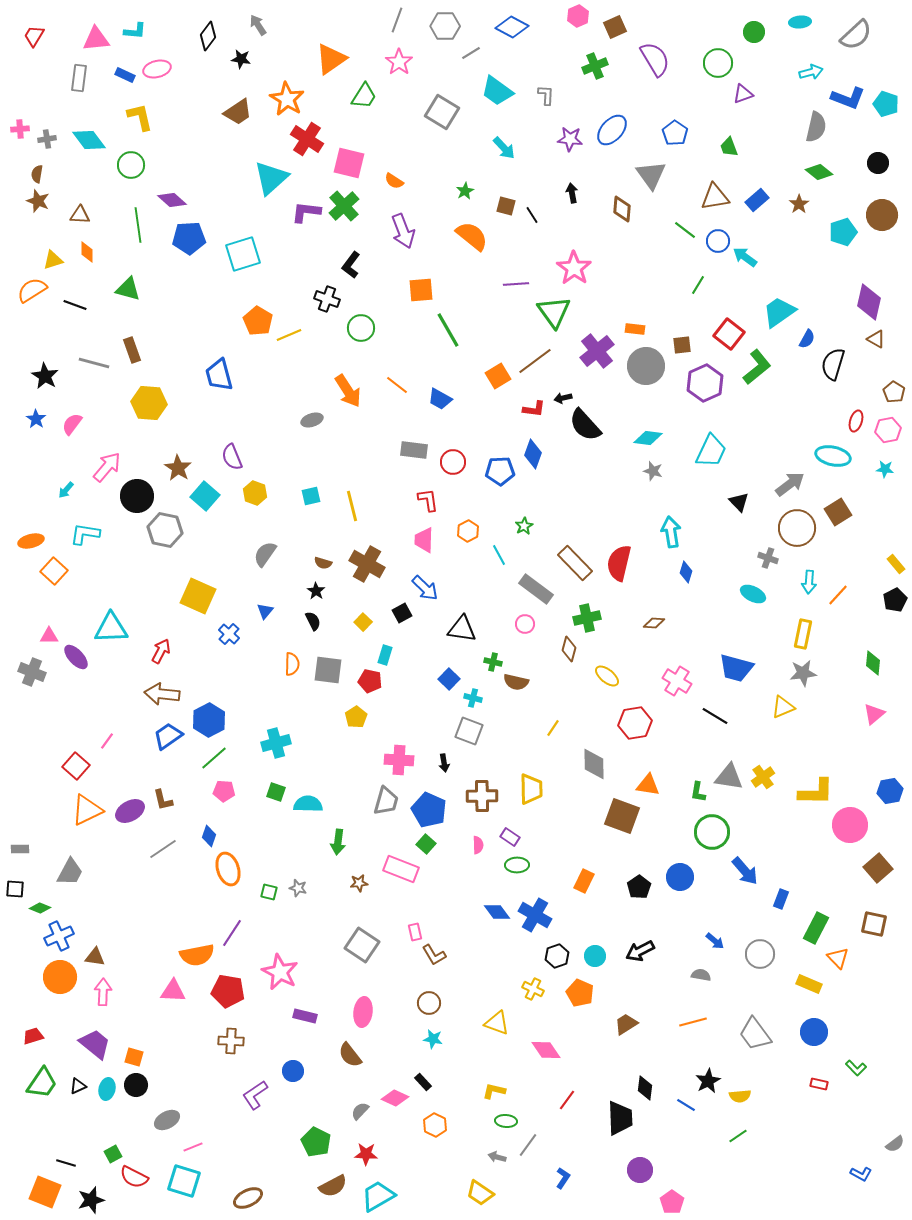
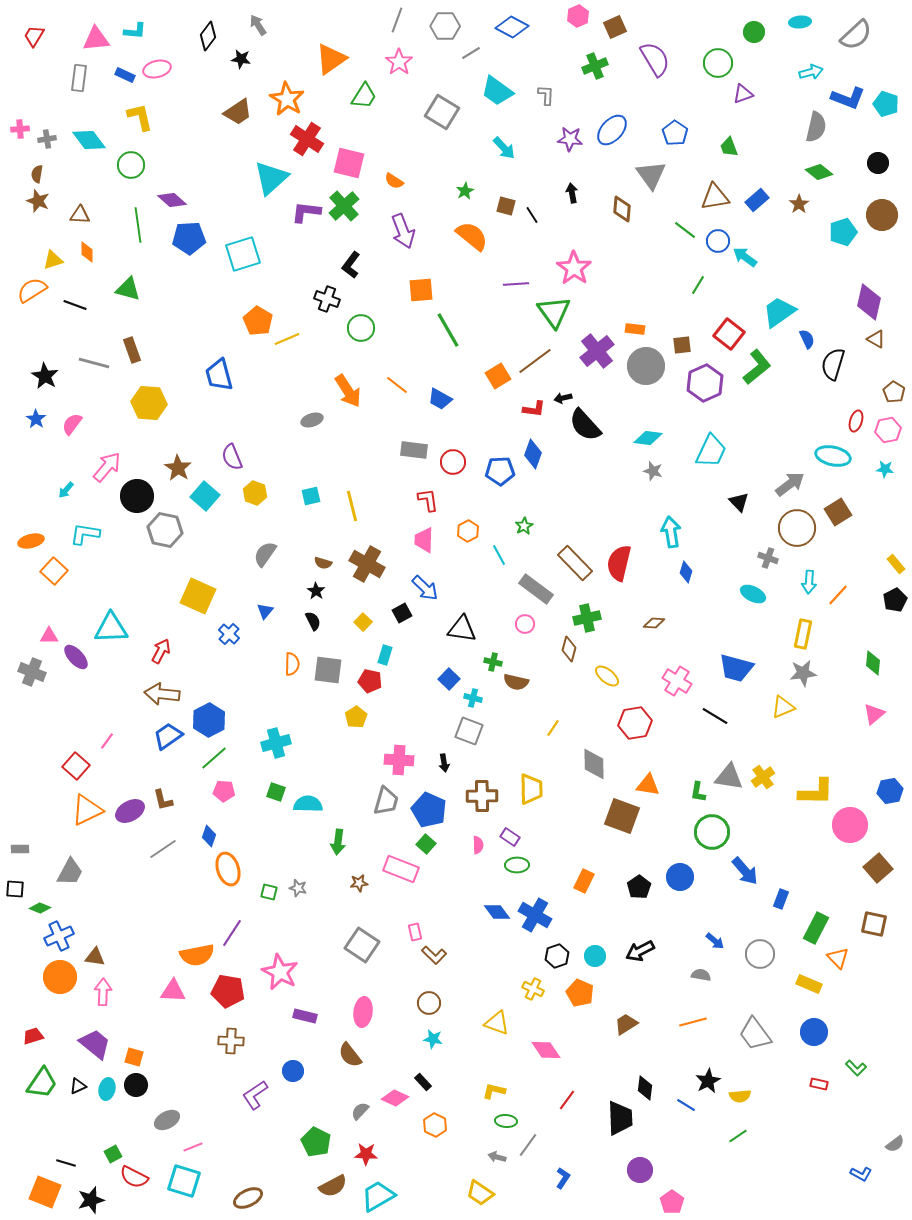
yellow line at (289, 335): moved 2 px left, 4 px down
blue semicircle at (807, 339): rotated 54 degrees counterclockwise
brown L-shape at (434, 955): rotated 15 degrees counterclockwise
